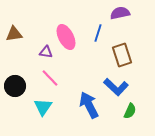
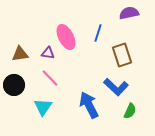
purple semicircle: moved 9 px right
brown triangle: moved 6 px right, 20 px down
purple triangle: moved 2 px right, 1 px down
black circle: moved 1 px left, 1 px up
